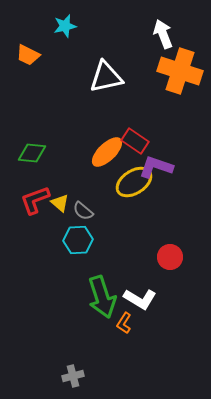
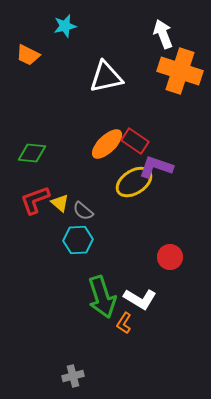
orange ellipse: moved 8 px up
